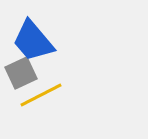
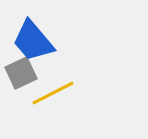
yellow line: moved 12 px right, 2 px up
